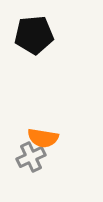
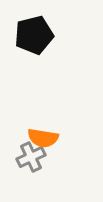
black pentagon: rotated 9 degrees counterclockwise
